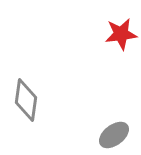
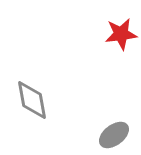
gray diamond: moved 6 px right; rotated 18 degrees counterclockwise
